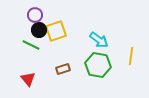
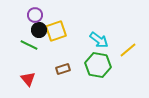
green line: moved 2 px left
yellow line: moved 3 px left, 6 px up; rotated 42 degrees clockwise
